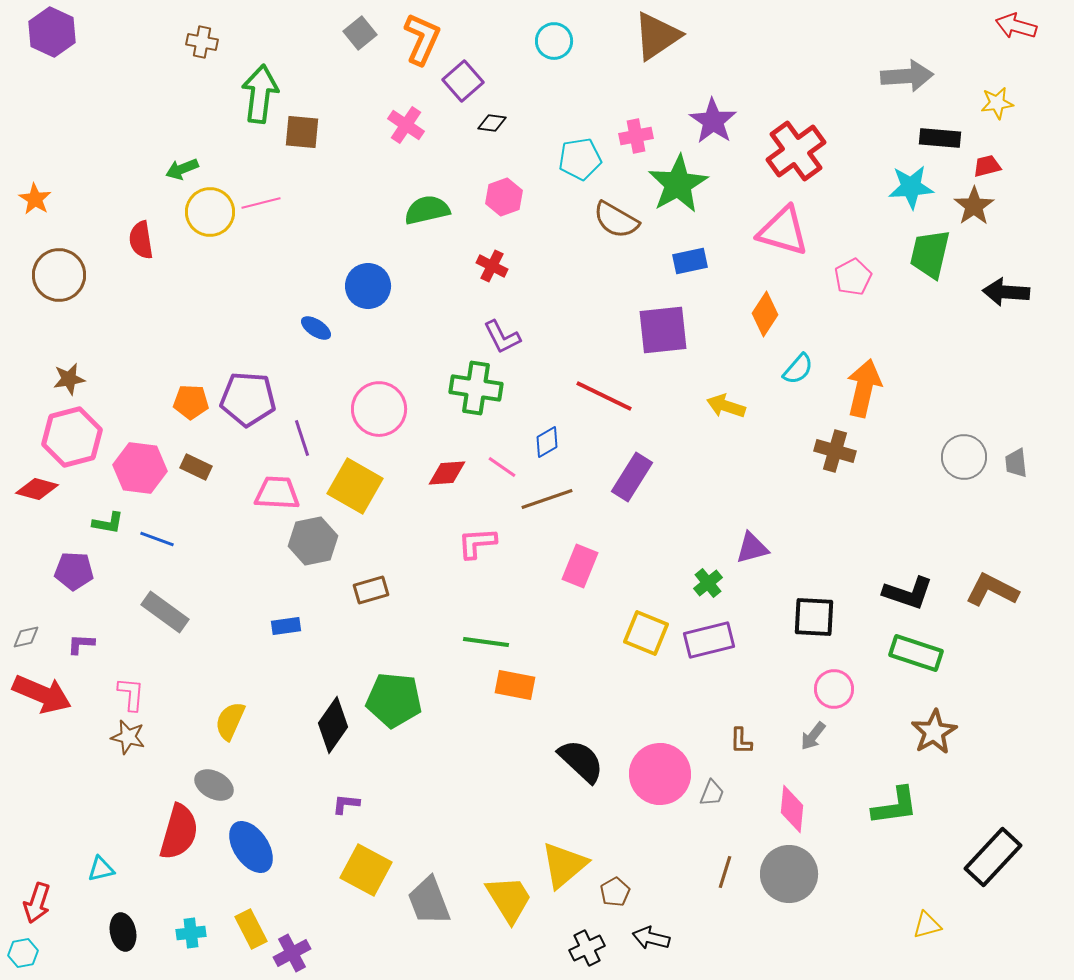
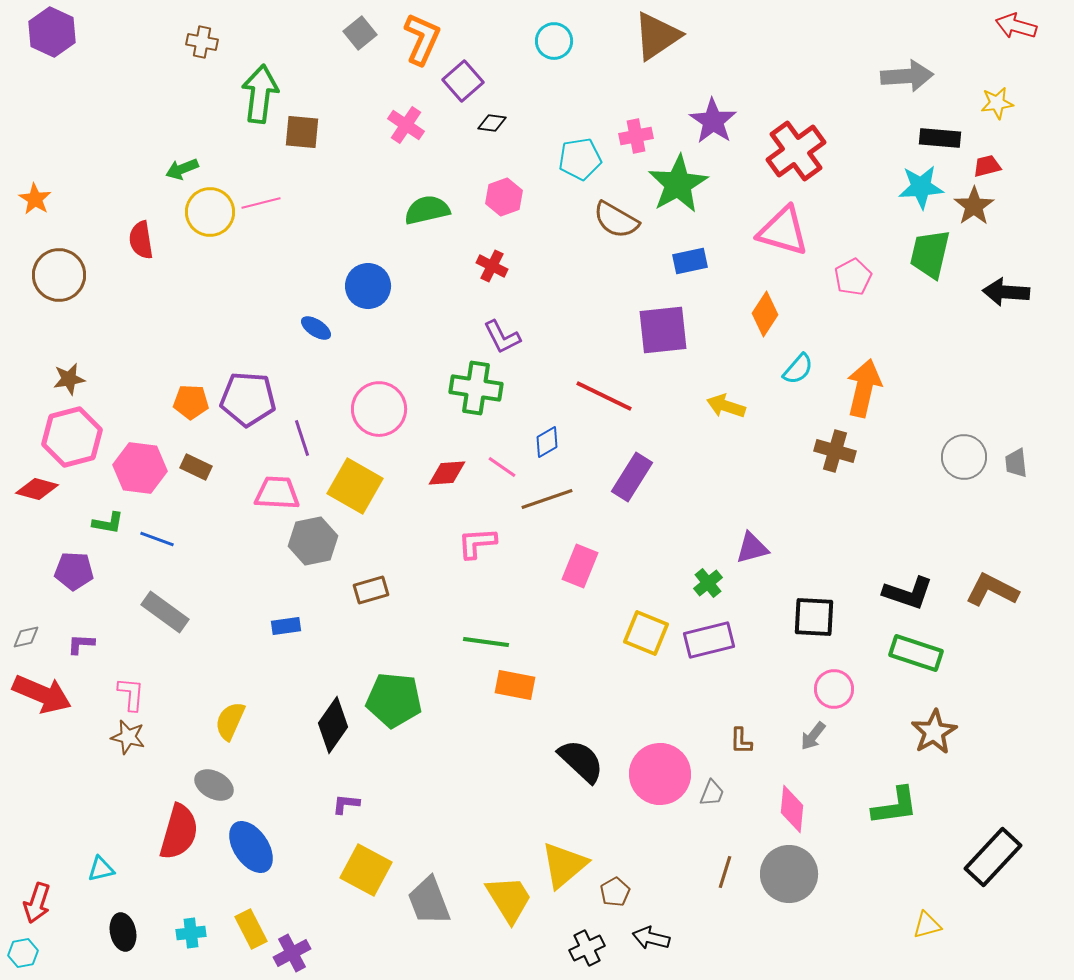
cyan star at (911, 187): moved 10 px right
